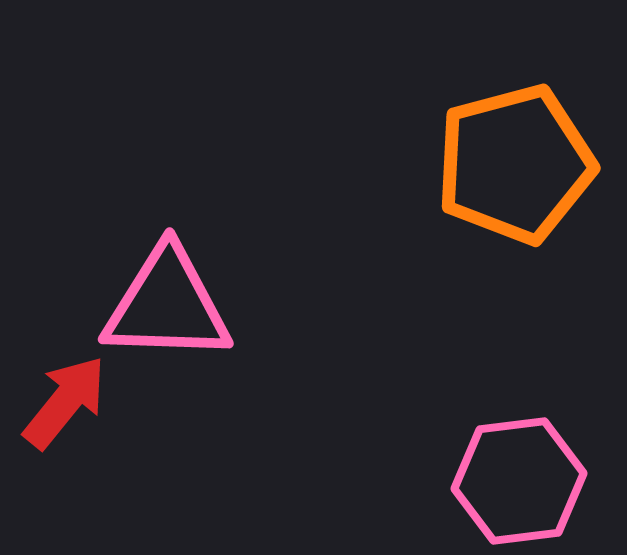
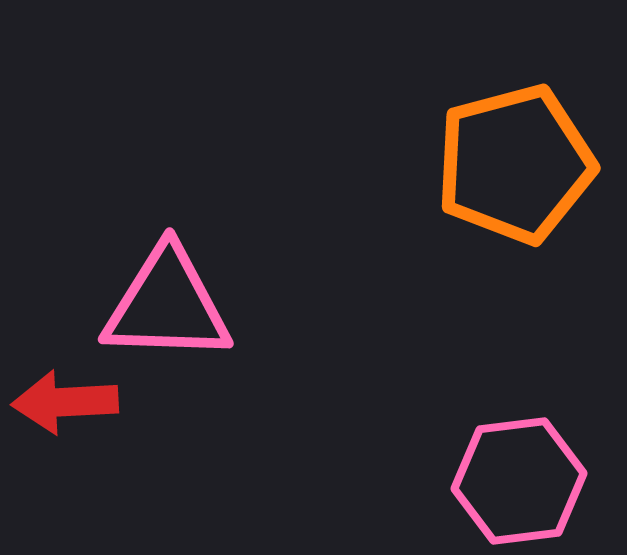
red arrow: rotated 132 degrees counterclockwise
